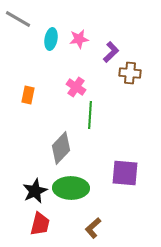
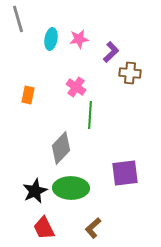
gray line: rotated 44 degrees clockwise
purple square: rotated 12 degrees counterclockwise
red trapezoid: moved 4 px right, 4 px down; rotated 140 degrees clockwise
